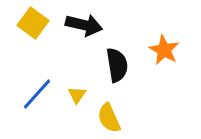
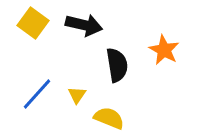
yellow semicircle: rotated 136 degrees clockwise
